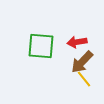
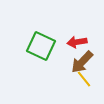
green square: rotated 20 degrees clockwise
